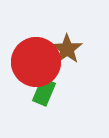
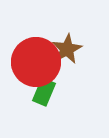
brown star: rotated 8 degrees clockwise
